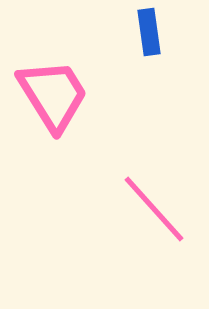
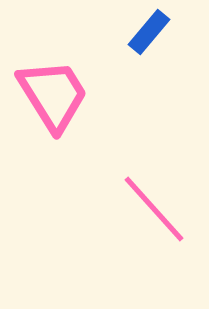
blue rectangle: rotated 48 degrees clockwise
